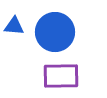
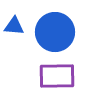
purple rectangle: moved 4 px left
